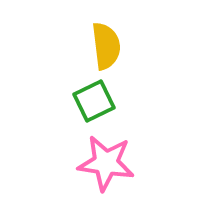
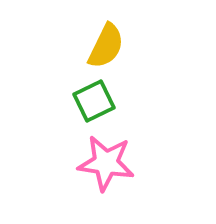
yellow semicircle: rotated 33 degrees clockwise
